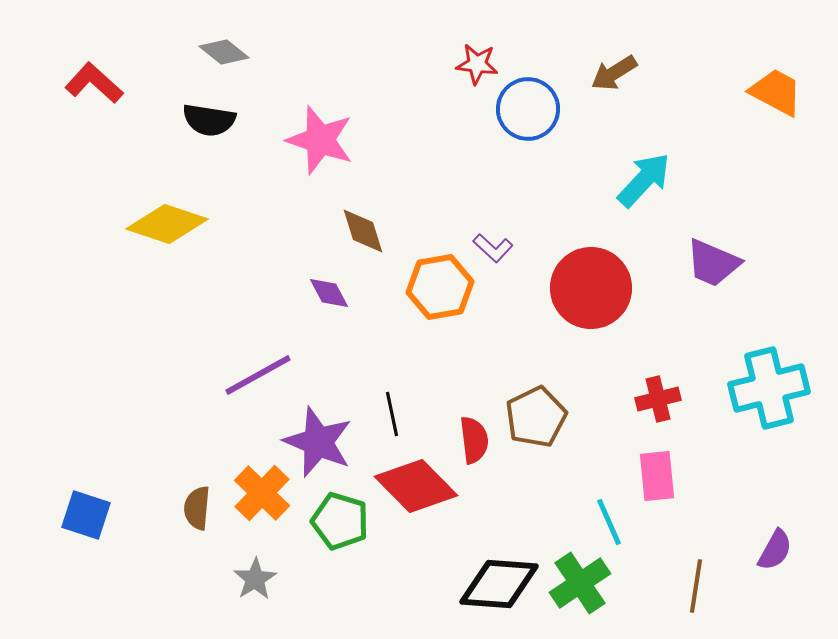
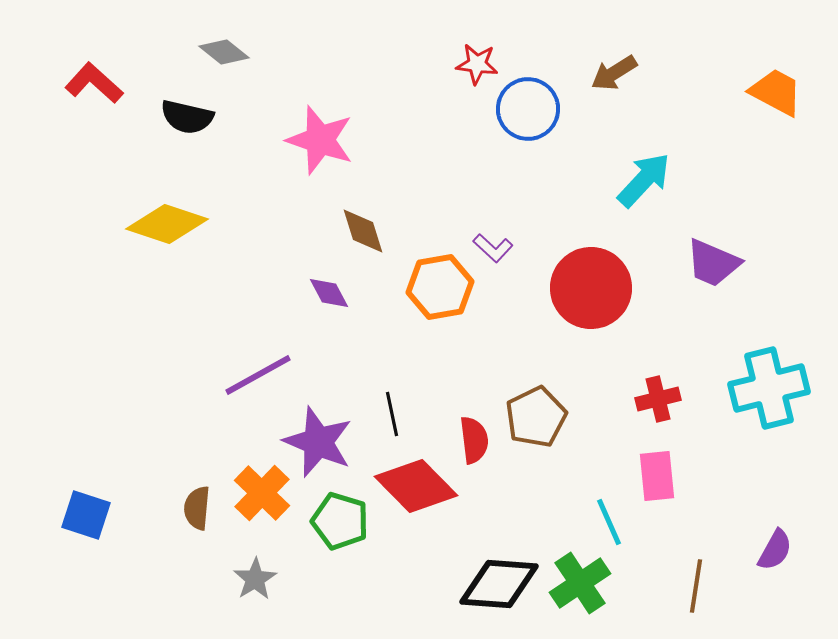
black semicircle: moved 22 px left, 3 px up; rotated 4 degrees clockwise
